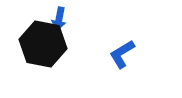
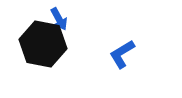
blue arrow: rotated 40 degrees counterclockwise
